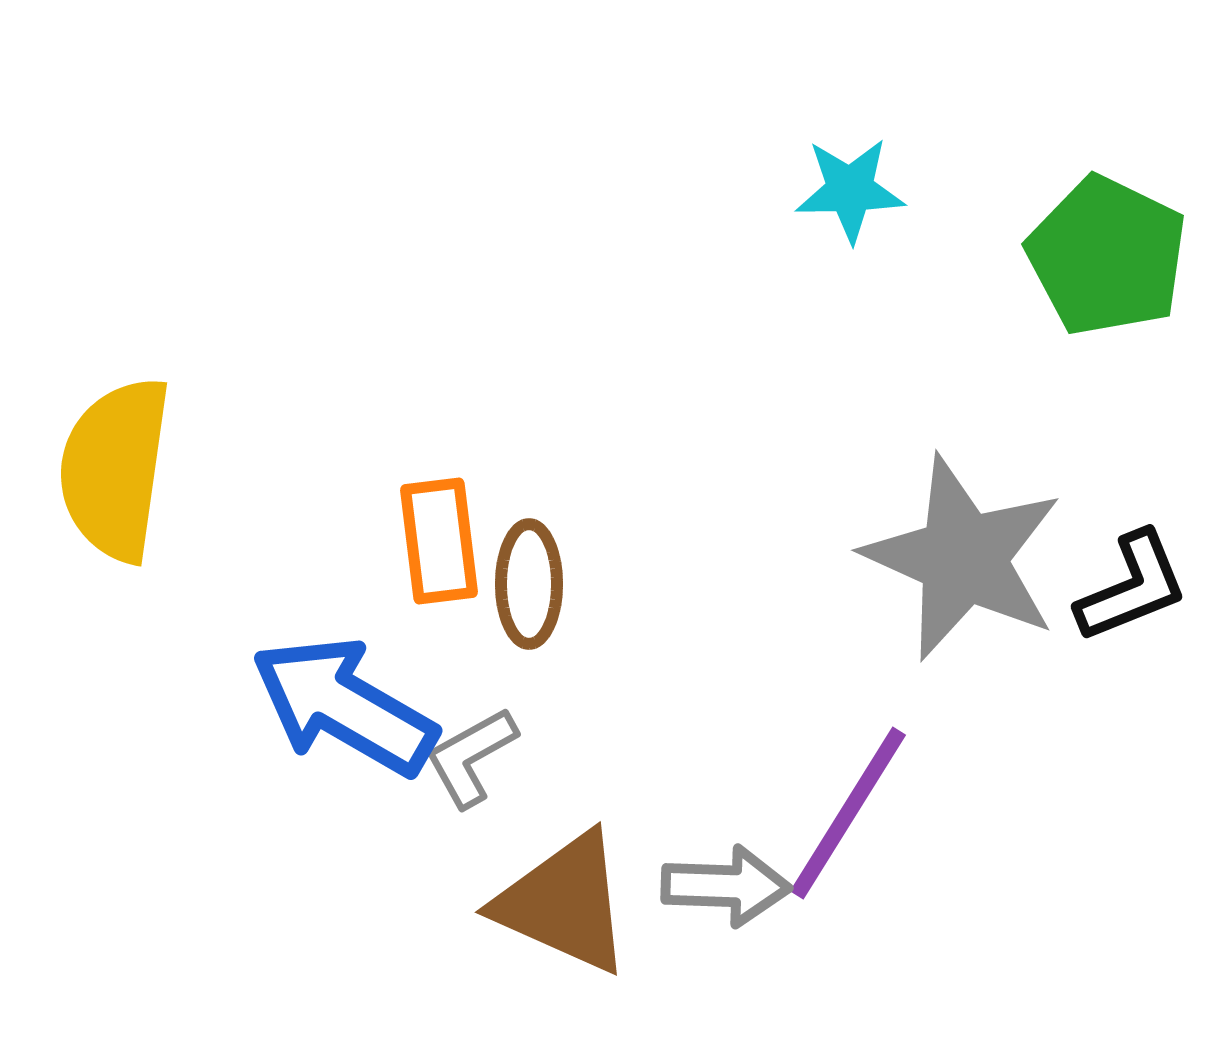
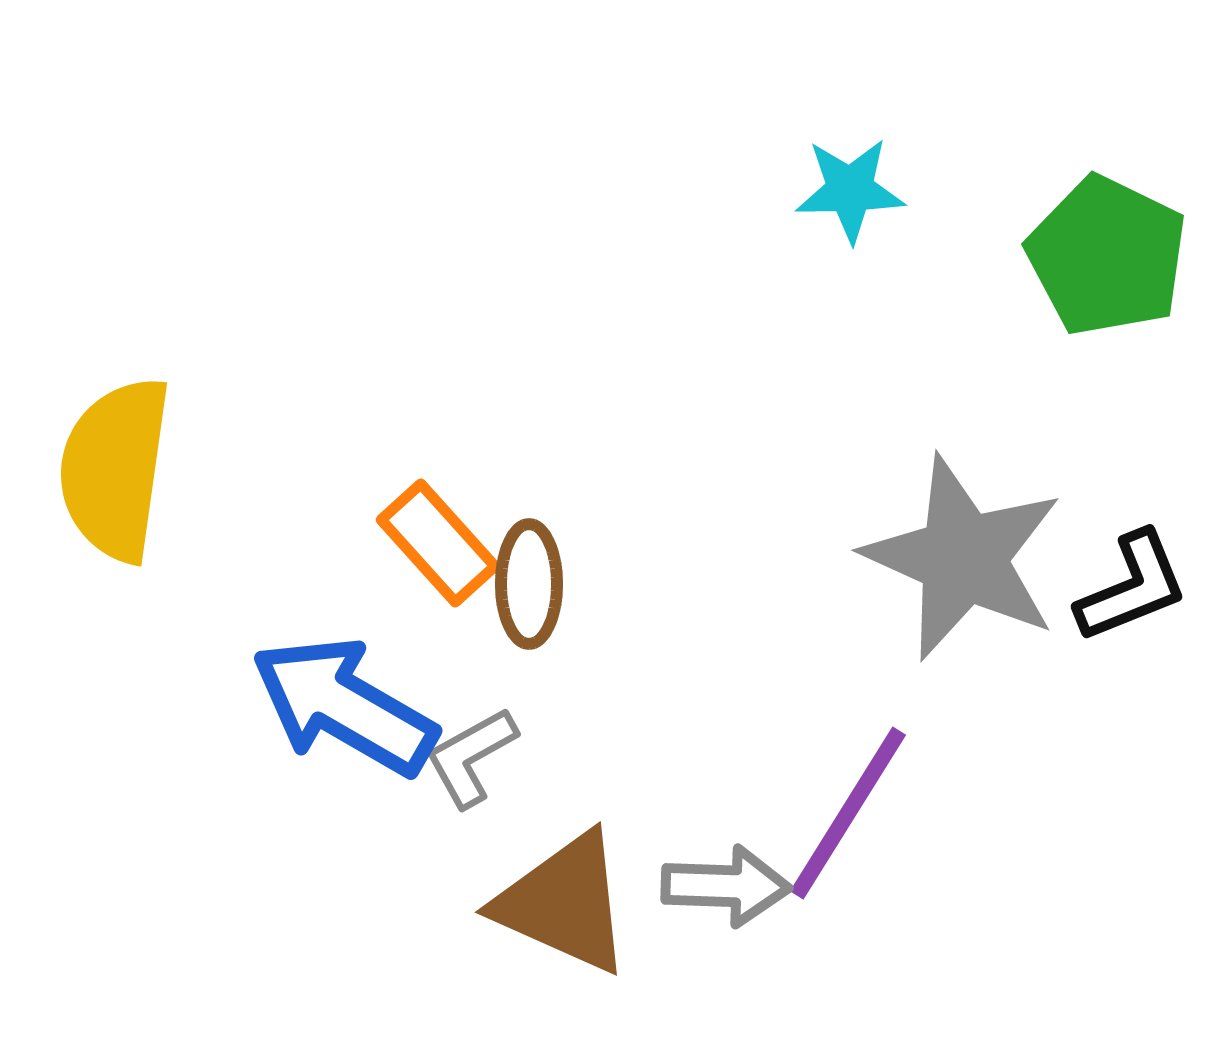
orange rectangle: moved 1 px left, 2 px down; rotated 35 degrees counterclockwise
